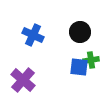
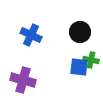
blue cross: moved 2 px left
green cross: rotated 21 degrees clockwise
purple cross: rotated 25 degrees counterclockwise
